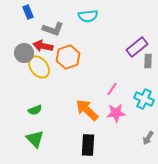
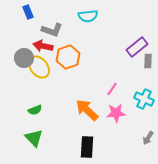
gray L-shape: moved 1 px left, 1 px down
gray circle: moved 5 px down
green triangle: moved 1 px left, 1 px up
black rectangle: moved 1 px left, 2 px down
